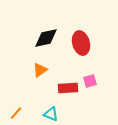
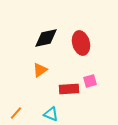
red rectangle: moved 1 px right, 1 px down
